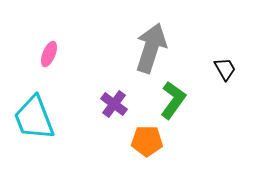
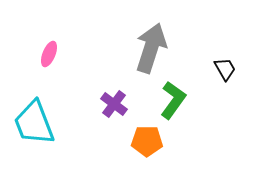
cyan trapezoid: moved 5 px down
